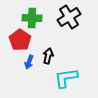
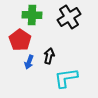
green cross: moved 3 px up
black arrow: moved 1 px right
